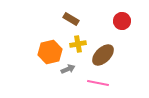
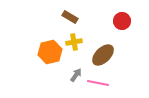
brown rectangle: moved 1 px left, 2 px up
yellow cross: moved 4 px left, 2 px up
gray arrow: moved 8 px right, 6 px down; rotated 32 degrees counterclockwise
